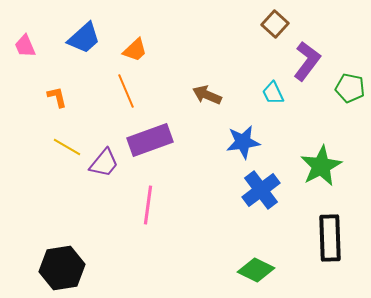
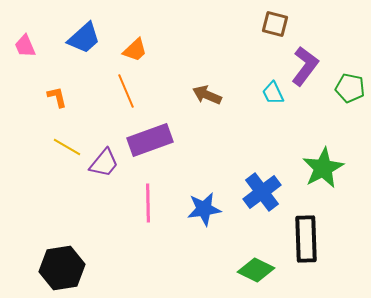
brown square: rotated 28 degrees counterclockwise
purple L-shape: moved 2 px left, 5 px down
blue star: moved 39 px left, 67 px down
green star: moved 2 px right, 2 px down
blue cross: moved 1 px right, 2 px down
pink line: moved 2 px up; rotated 9 degrees counterclockwise
black rectangle: moved 24 px left, 1 px down
